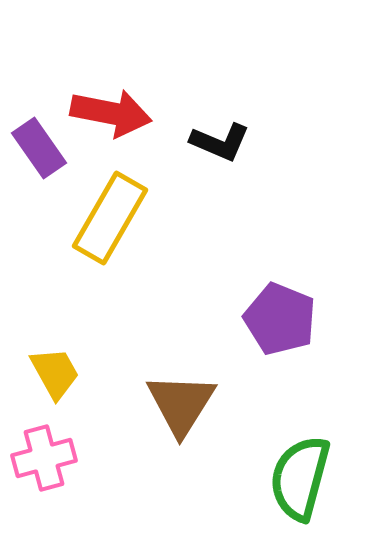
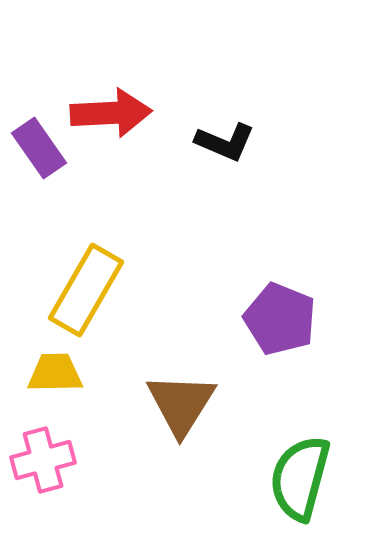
red arrow: rotated 14 degrees counterclockwise
black L-shape: moved 5 px right
yellow rectangle: moved 24 px left, 72 px down
yellow trapezoid: rotated 62 degrees counterclockwise
pink cross: moved 1 px left, 2 px down
